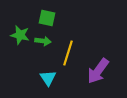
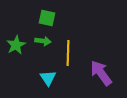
green star: moved 4 px left, 10 px down; rotated 30 degrees clockwise
yellow line: rotated 15 degrees counterclockwise
purple arrow: moved 3 px right, 2 px down; rotated 108 degrees clockwise
